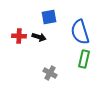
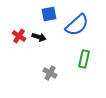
blue square: moved 3 px up
blue semicircle: moved 3 px left, 7 px up; rotated 115 degrees counterclockwise
red cross: rotated 32 degrees clockwise
